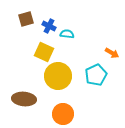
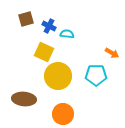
cyan pentagon: rotated 25 degrees clockwise
